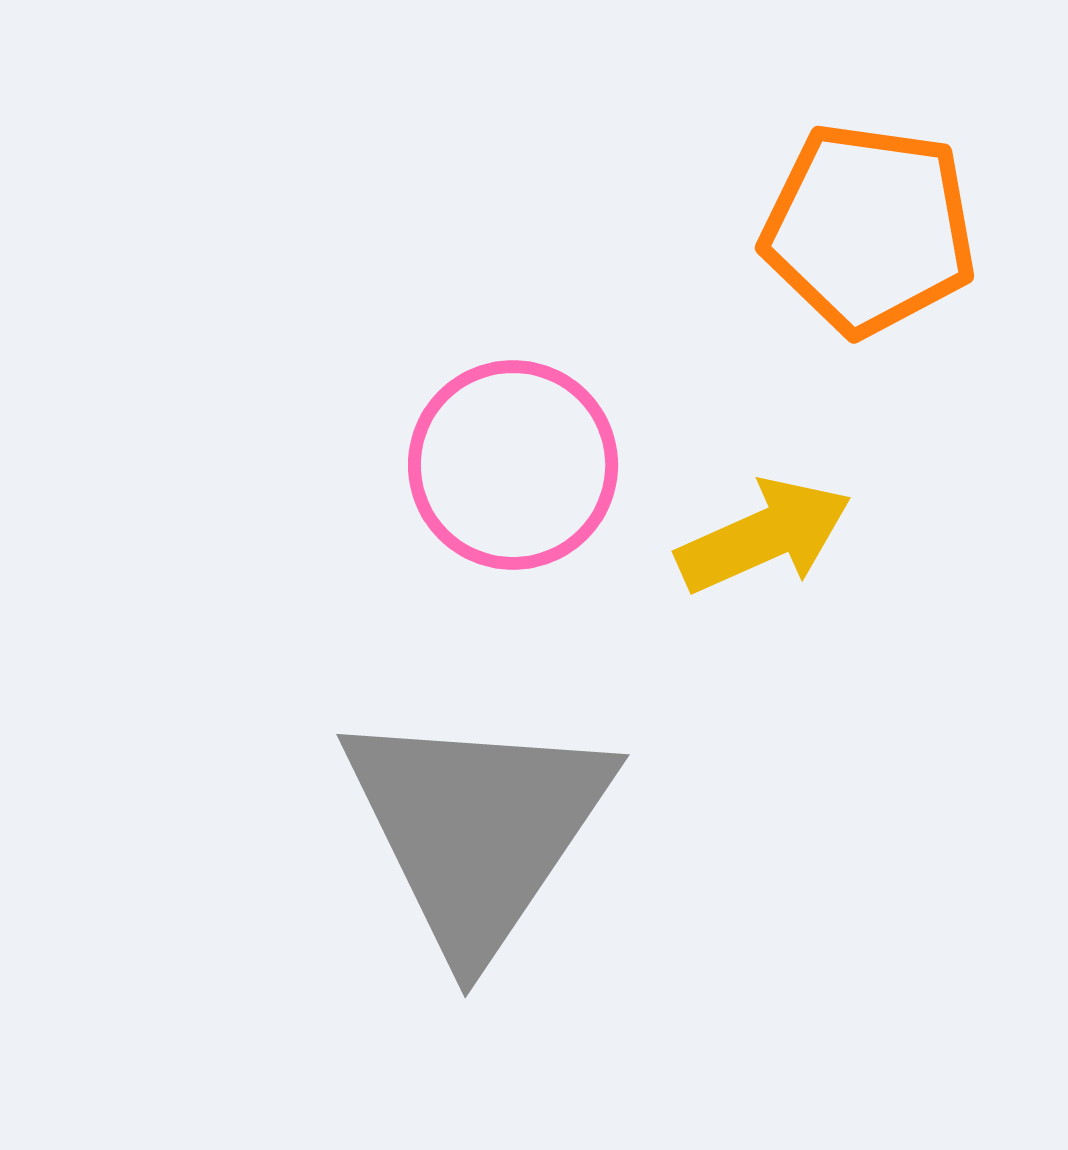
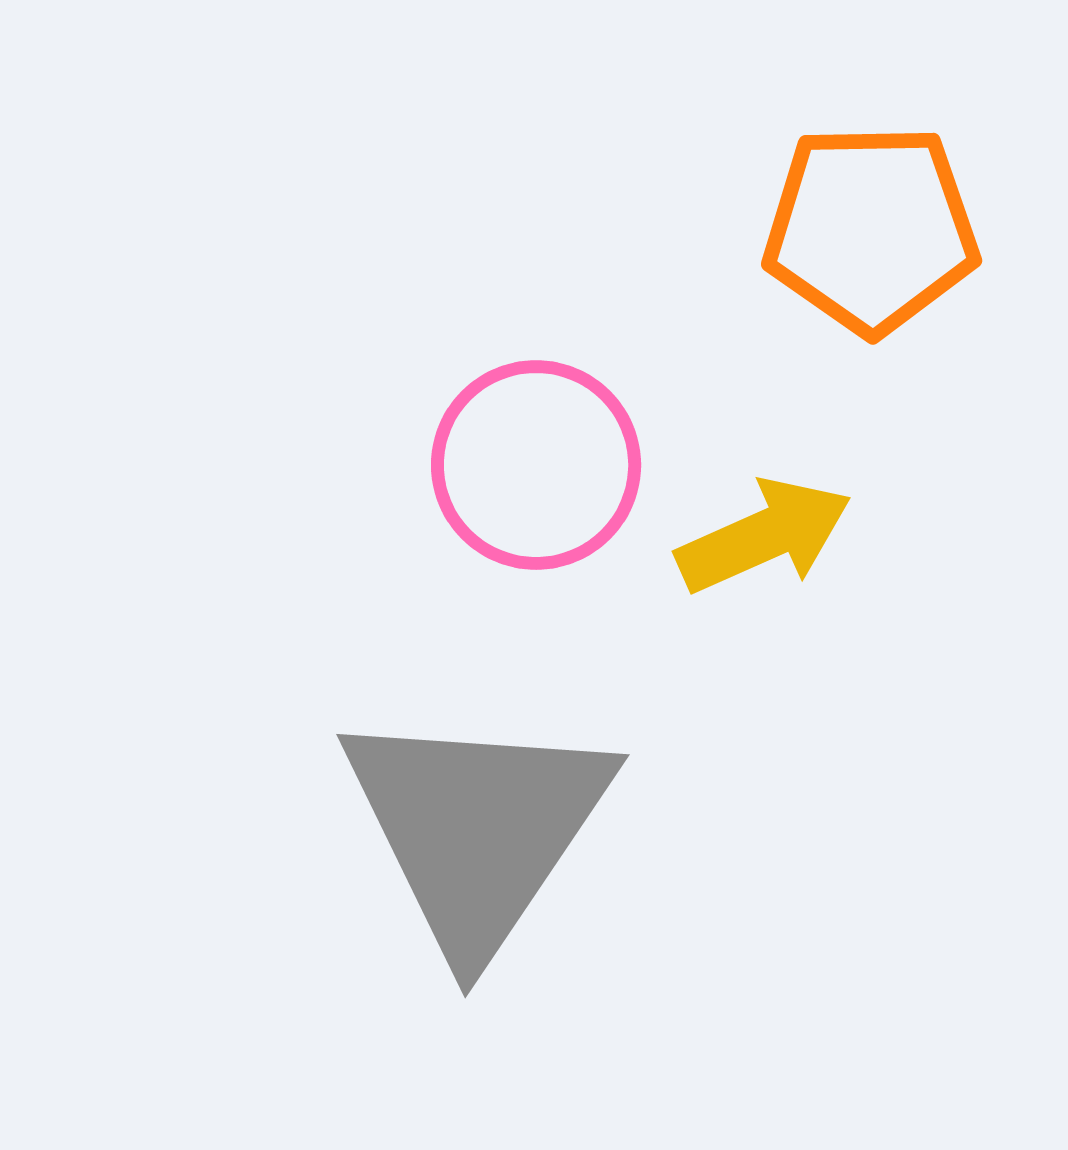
orange pentagon: moved 2 px right; rotated 9 degrees counterclockwise
pink circle: moved 23 px right
